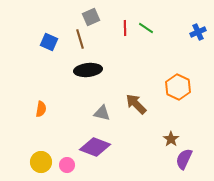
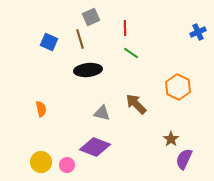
green line: moved 15 px left, 25 px down
orange semicircle: rotated 21 degrees counterclockwise
